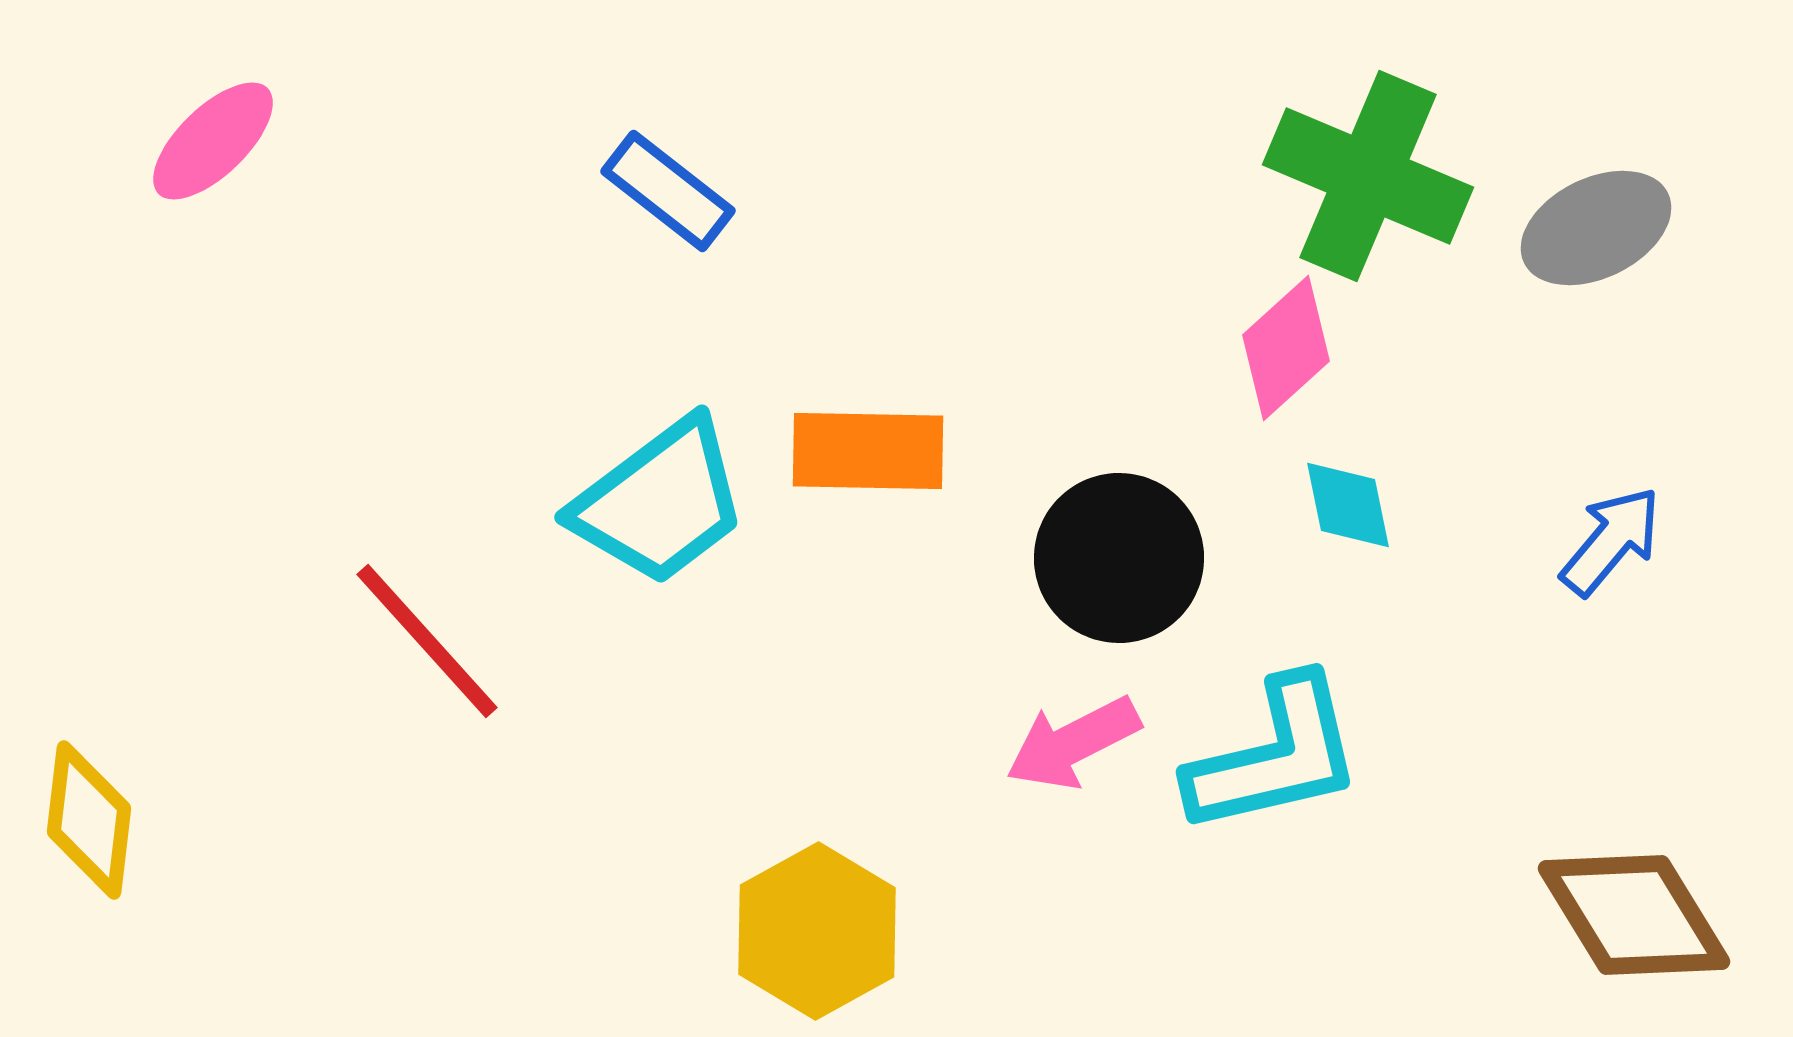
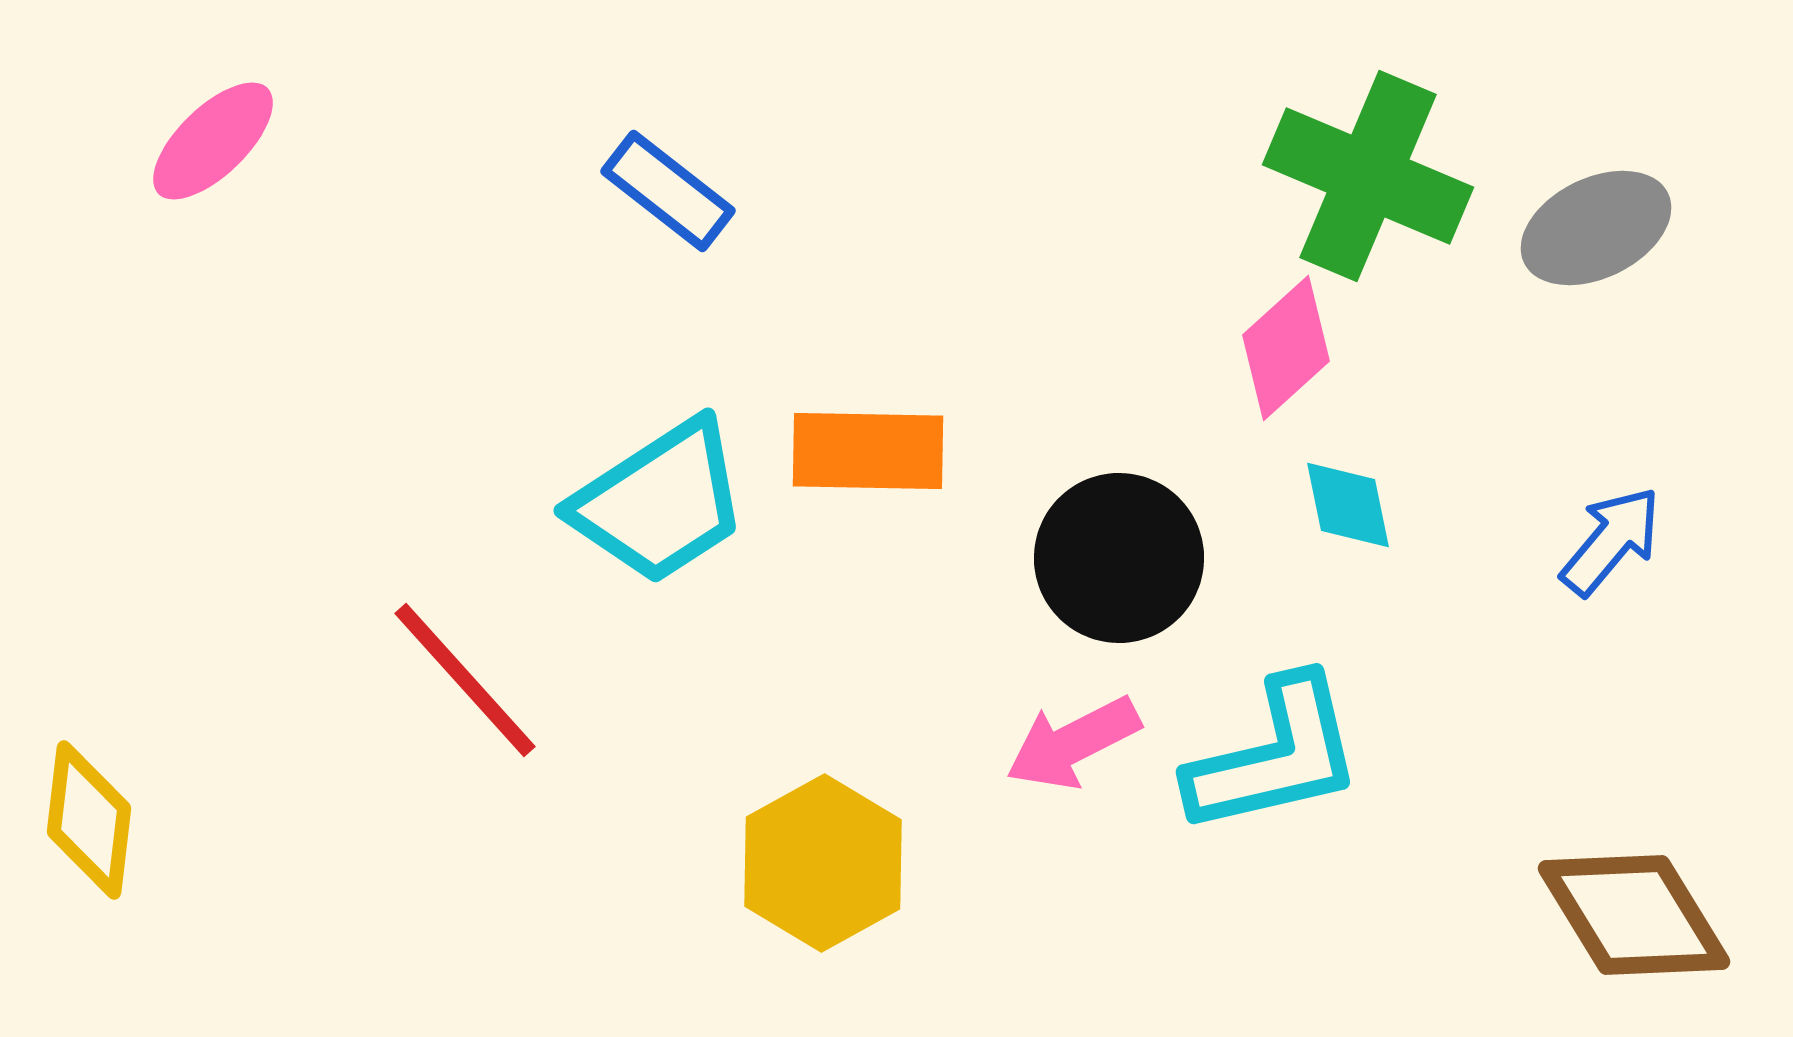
cyan trapezoid: rotated 4 degrees clockwise
red line: moved 38 px right, 39 px down
yellow hexagon: moved 6 px right, 68 px up
